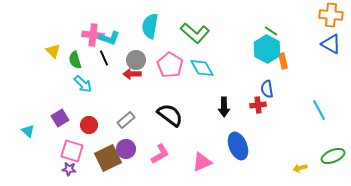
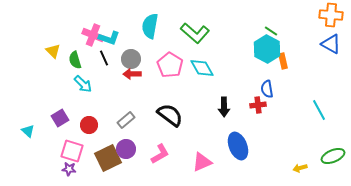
pink cross: rotated 15 degrees clockwise
gray circle: moved 5 px left, 1 px up
